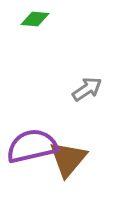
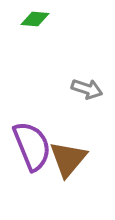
gray arrow: rotated 52 degrees clockwise
purple semicircle: rotated 81 degrees clockwise
